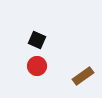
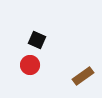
red circle: moved 7 px left, 1 px up
